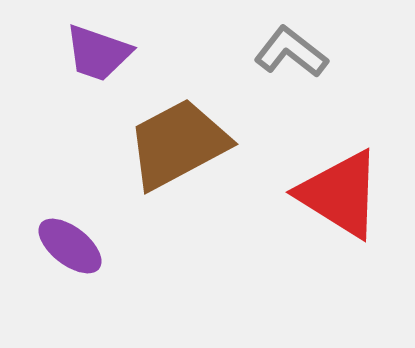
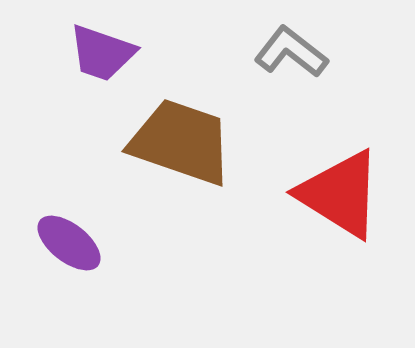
purple trapezoid: moved 4 px right
brown trapezoid: moved 3 px right, 2 px up; rotated 47 degrees clockwise
purple ellipse: moved 1 px left, 3 px up
